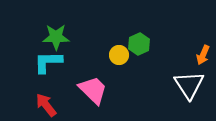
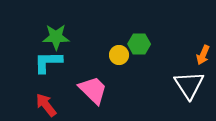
green hexagon: rotated 25 degrees clockwise
